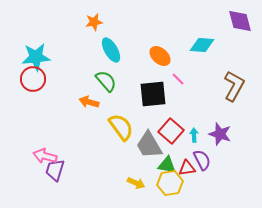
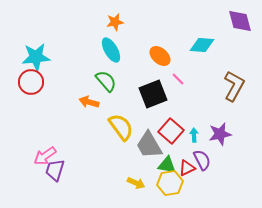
orange star: moved 21 px right
red circle: moved 2 px left, 3 px down
black square: rotated 16 degrees counterclockwise
purple star: rotated 30 degrees counterclockwise
pink arrow: rotated 50 degrees counterclockwise
red triangle: rotated 18 degrees counterclockwise
